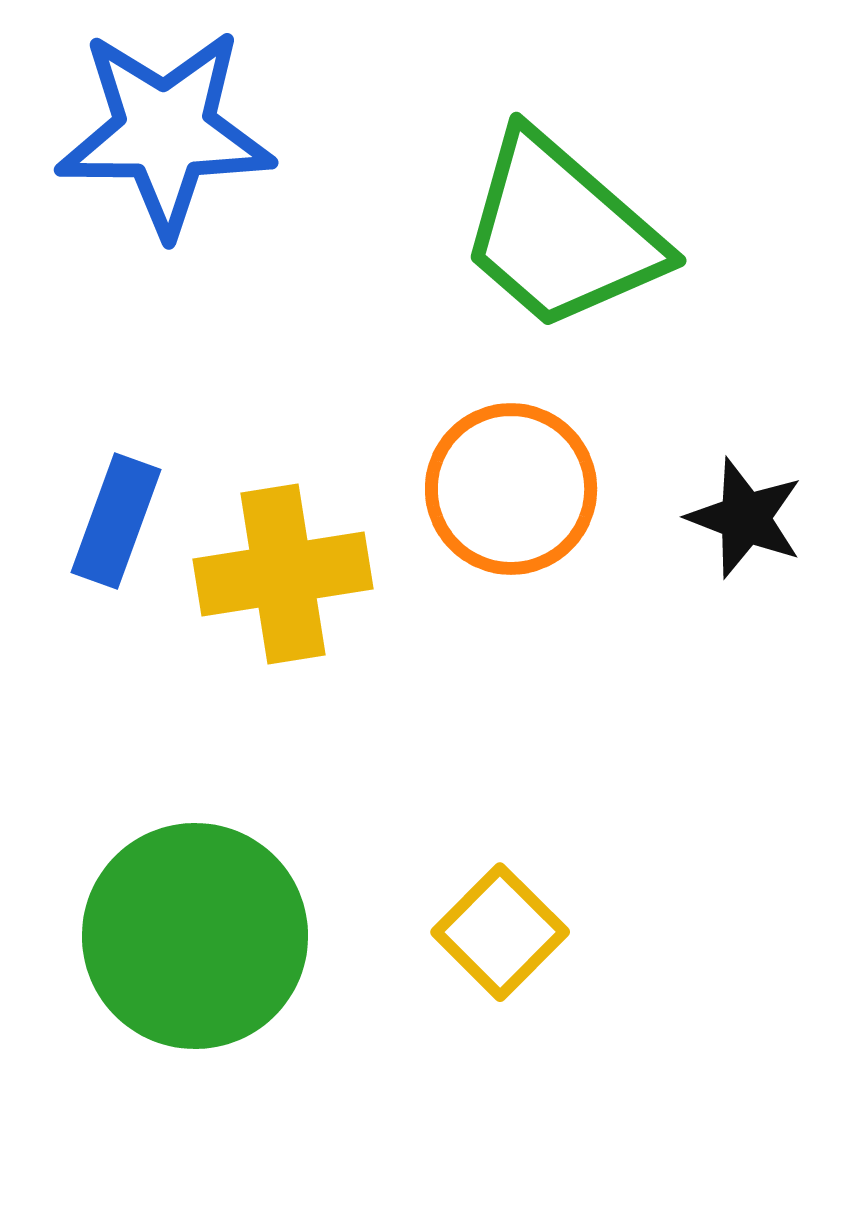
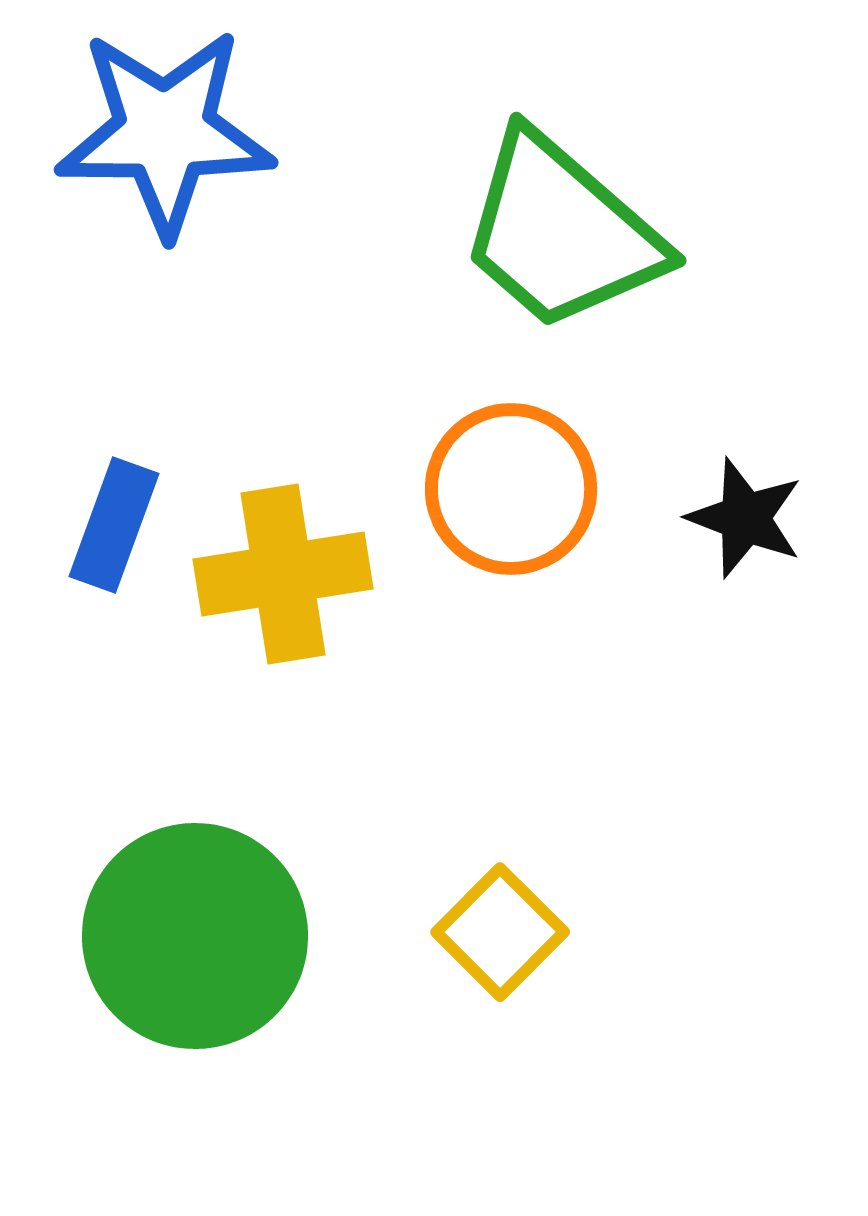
blue rectangle: moved 2 px left, 4 px down
